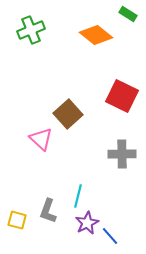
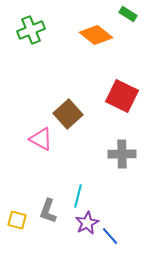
pink triangle: rotated 15 degrees counterclockwise
